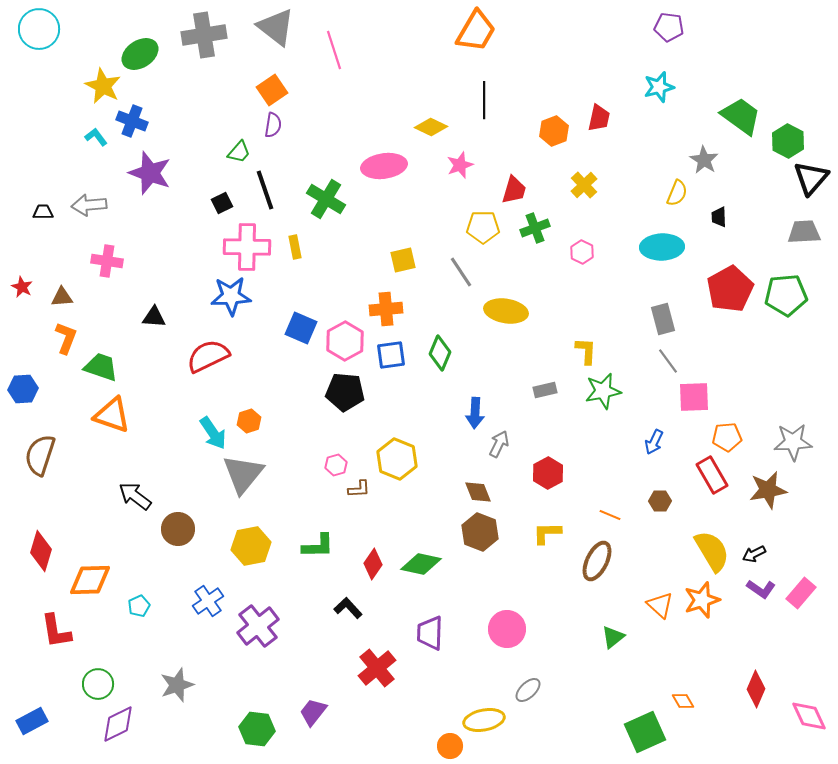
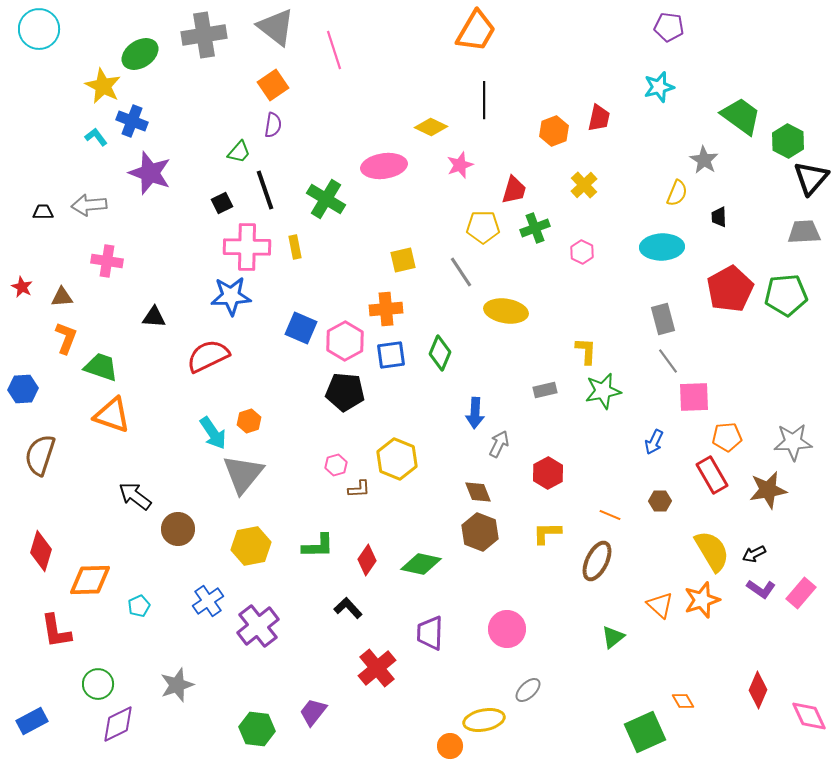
orange square at (272, 90): moved 1 px right, 5 px up
red diamond at (373, 564): moved 6 px left, 4 px up
red diamond at (756, 689): moved 2 px right, 1 px down
